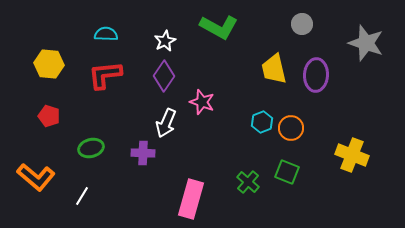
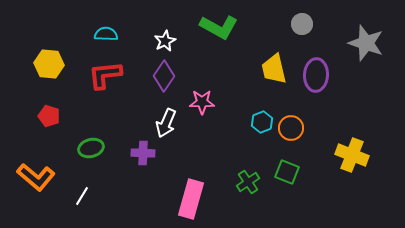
pink star: rotated 20 degrees counterclockwise
green cross: rotated 15 degrees clockwise
